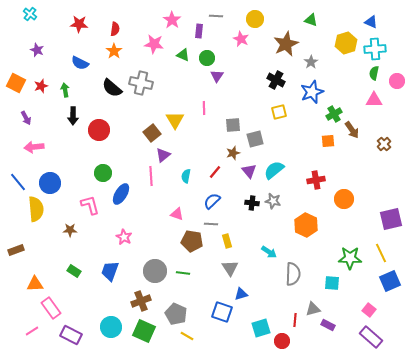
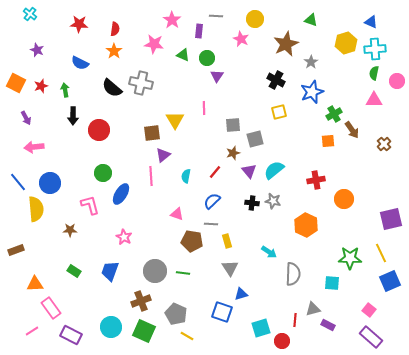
brown square at (152, 133): rotated 30 degrees clockwise
